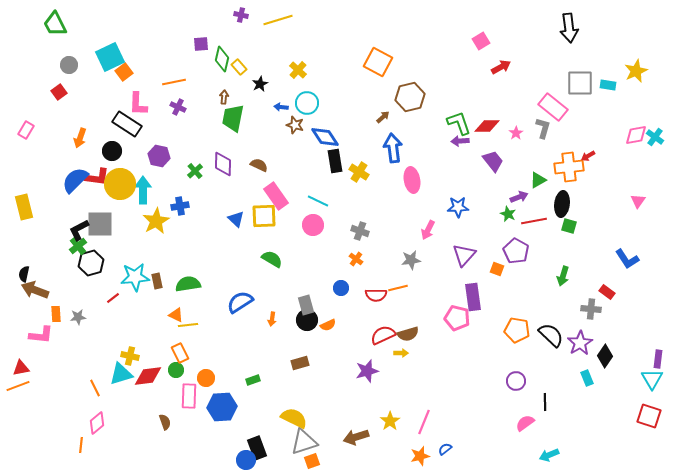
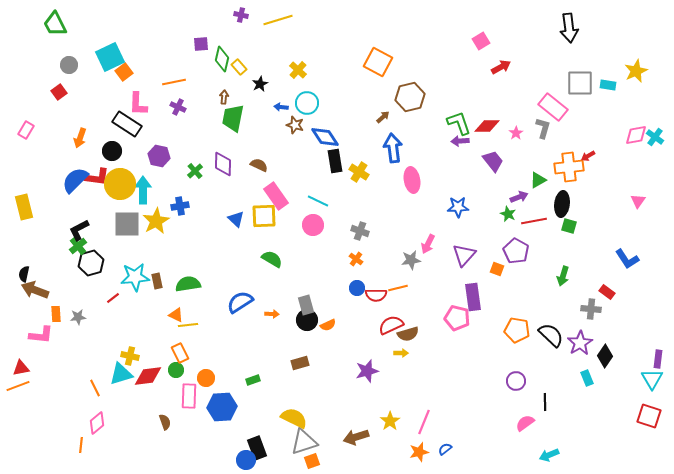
gray square at (100, 224): moved 27 px right
pink arrow at (428, 230): moved 14 px down
blue circle at (341, 288): moved 16 px right
orange arrow at (272, 319): moved 5 px up; rotated 96 degrees counterclockwise
red semicircle at (383, 335): moved 8 px right, 10 px up
orange star at (420, 456): moved 1 px left, 4 px up
